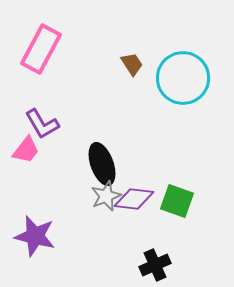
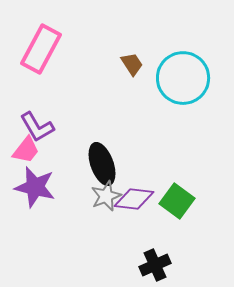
purple L-shape: moved 5 px left, 3 px down
green square: rotated 16 degrees clockwise
purple star: moved 49 px up
